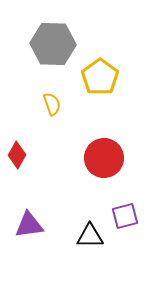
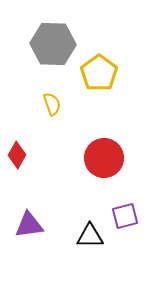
yellow pentagon: moved 1 px left, 4 px up
